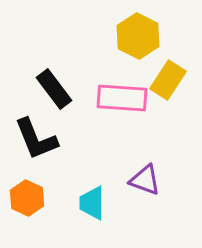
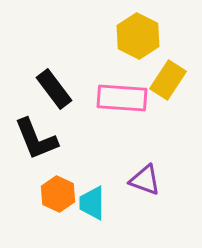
orange hexagon: moved 31 px right, 4 px up
